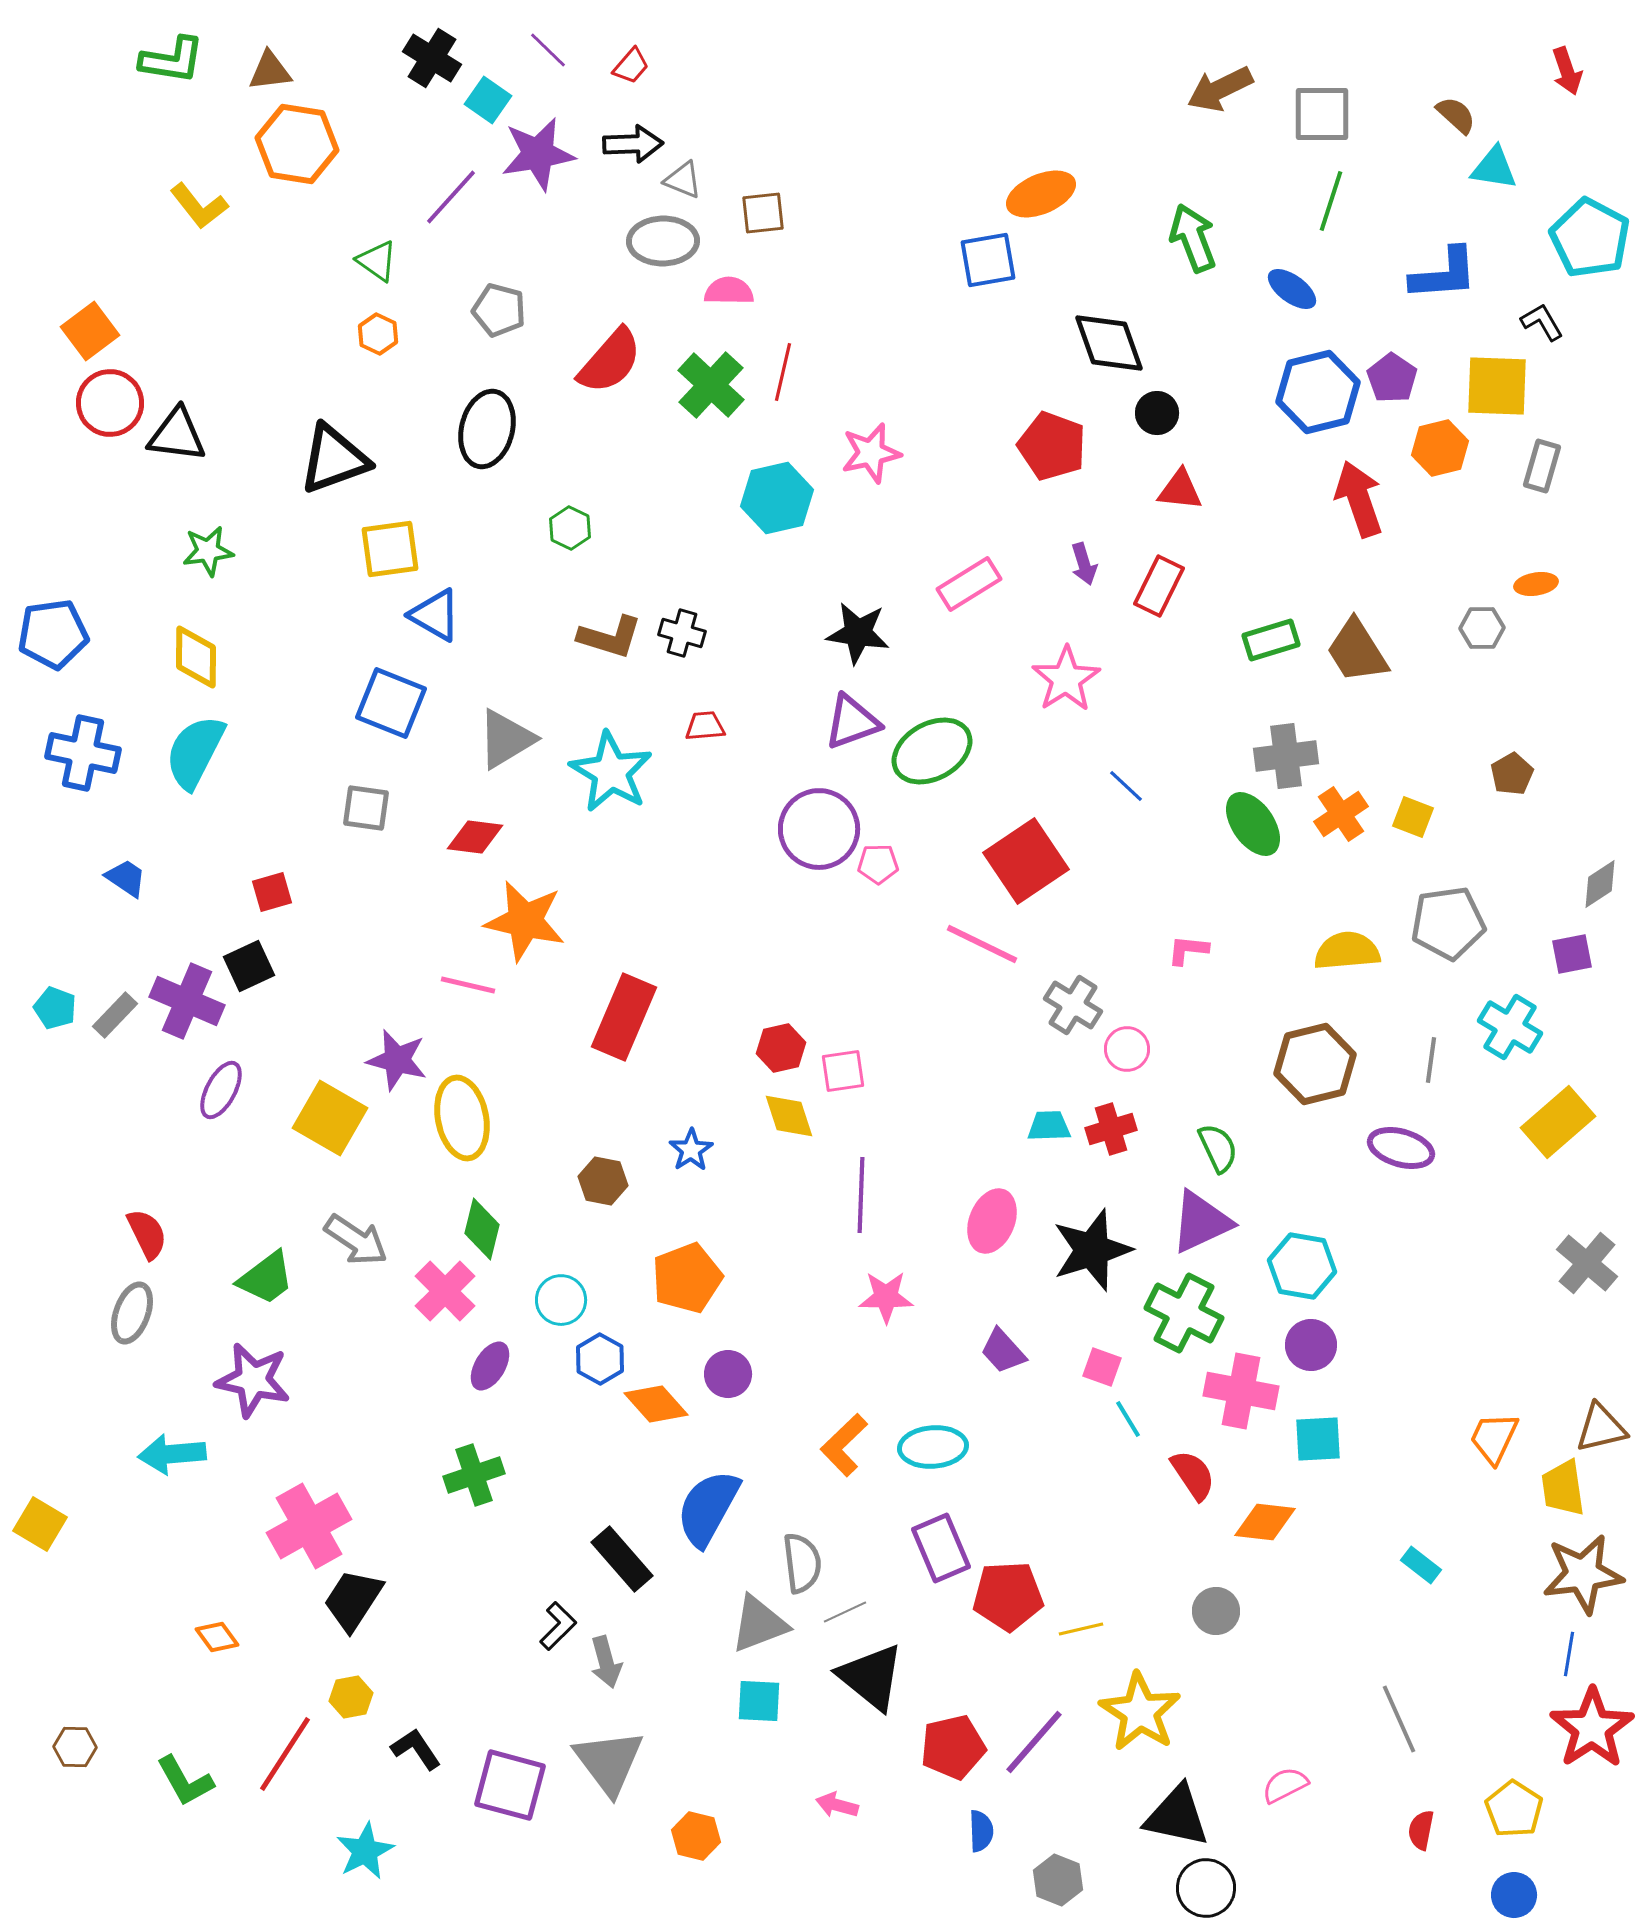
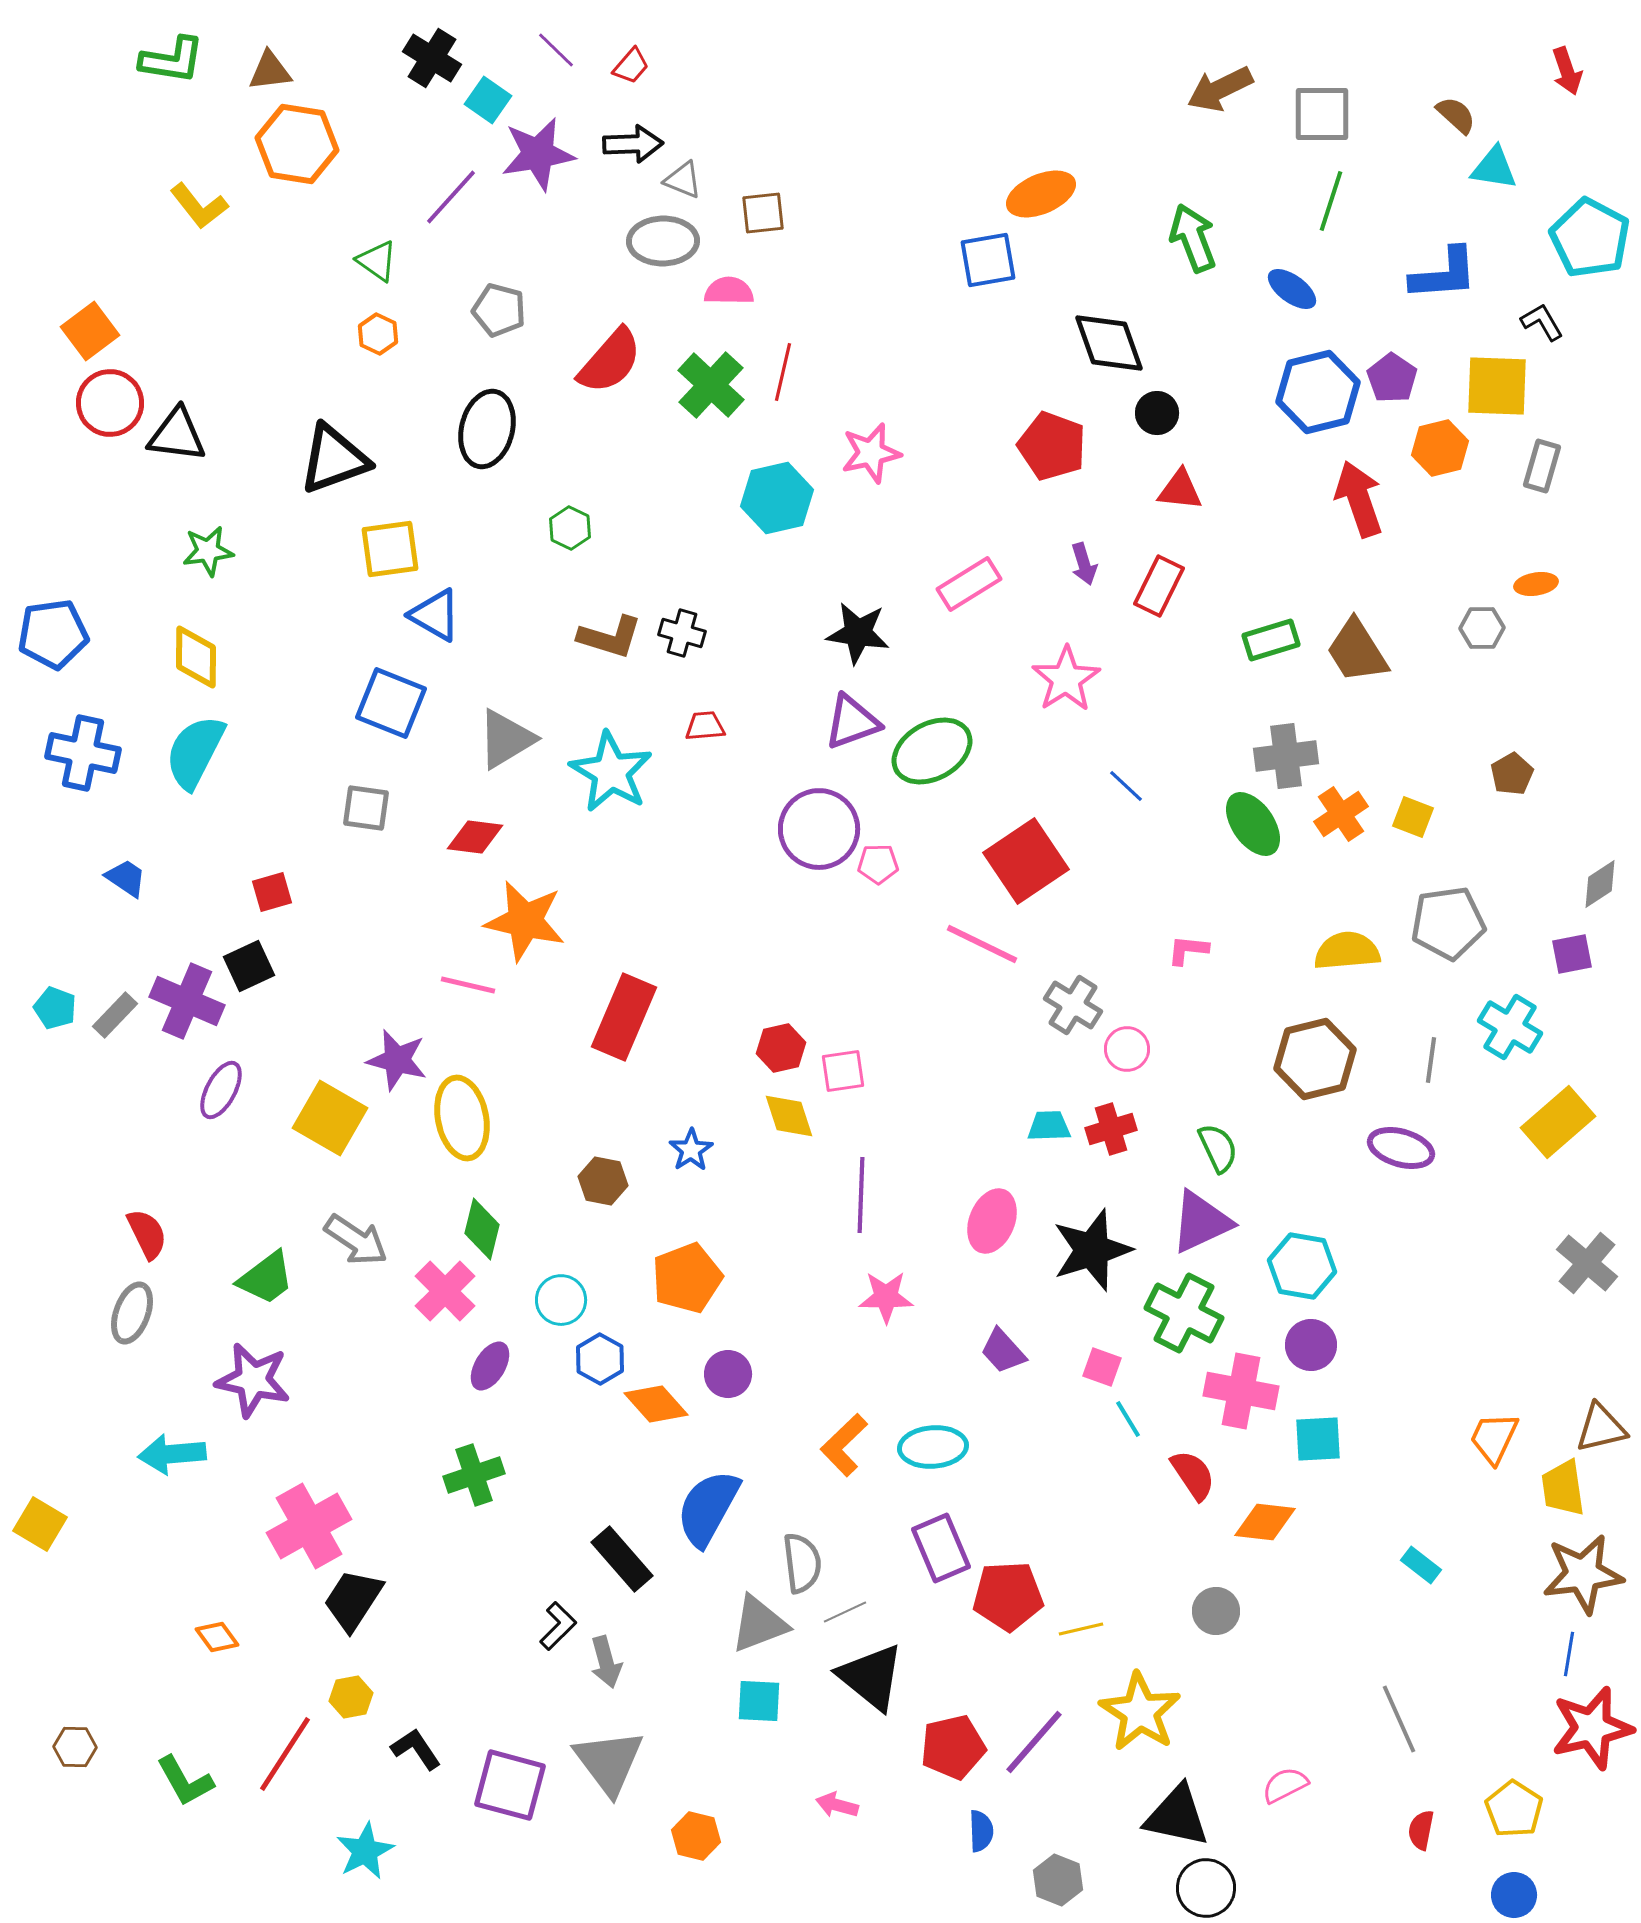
purple line at (548, 50): moved 8 px right
brown hexagon at (1315, 1064): moved 5 px up
red star at (1592, 1728): rotated 20 degrees clockwise
